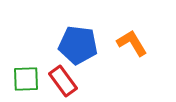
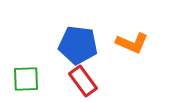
orange L-shape: rotated 144 degrees clockwise
red rectangle: moved 20 px right
